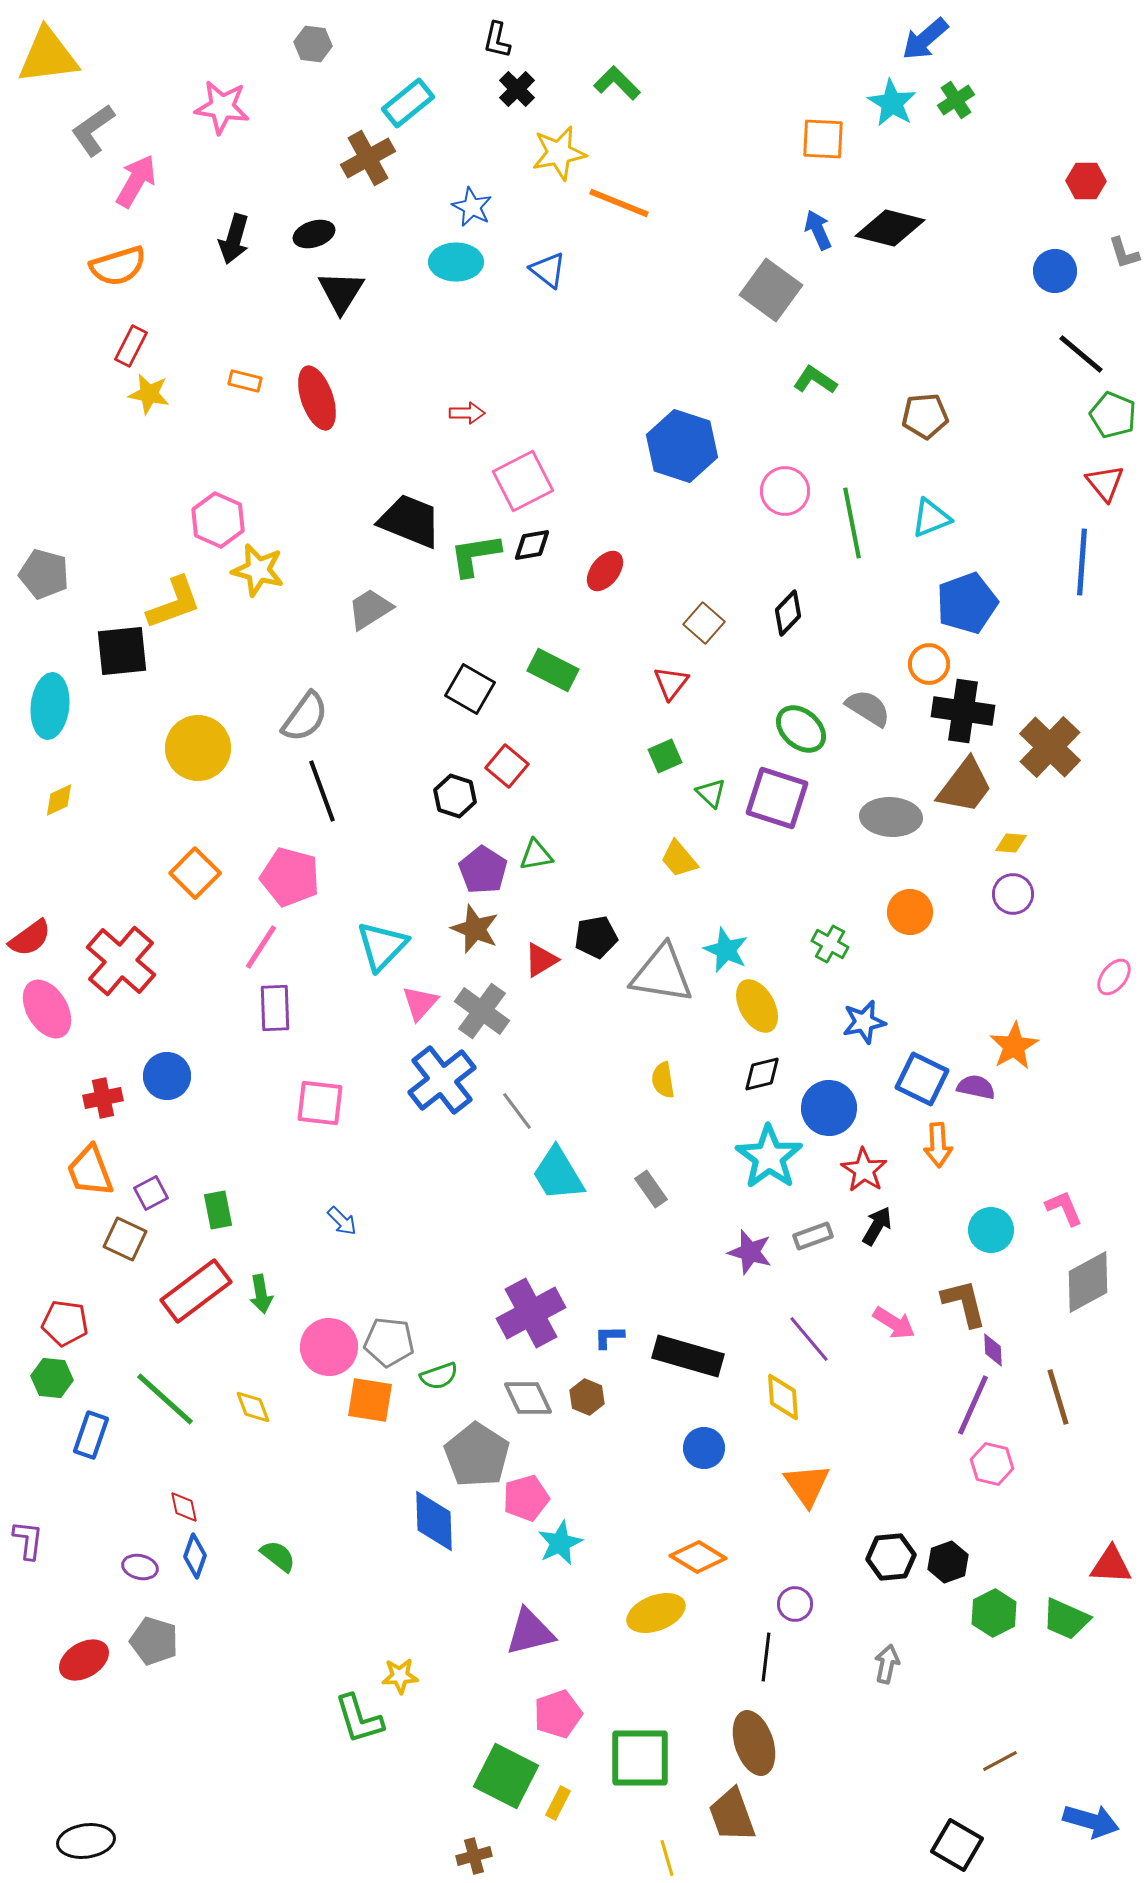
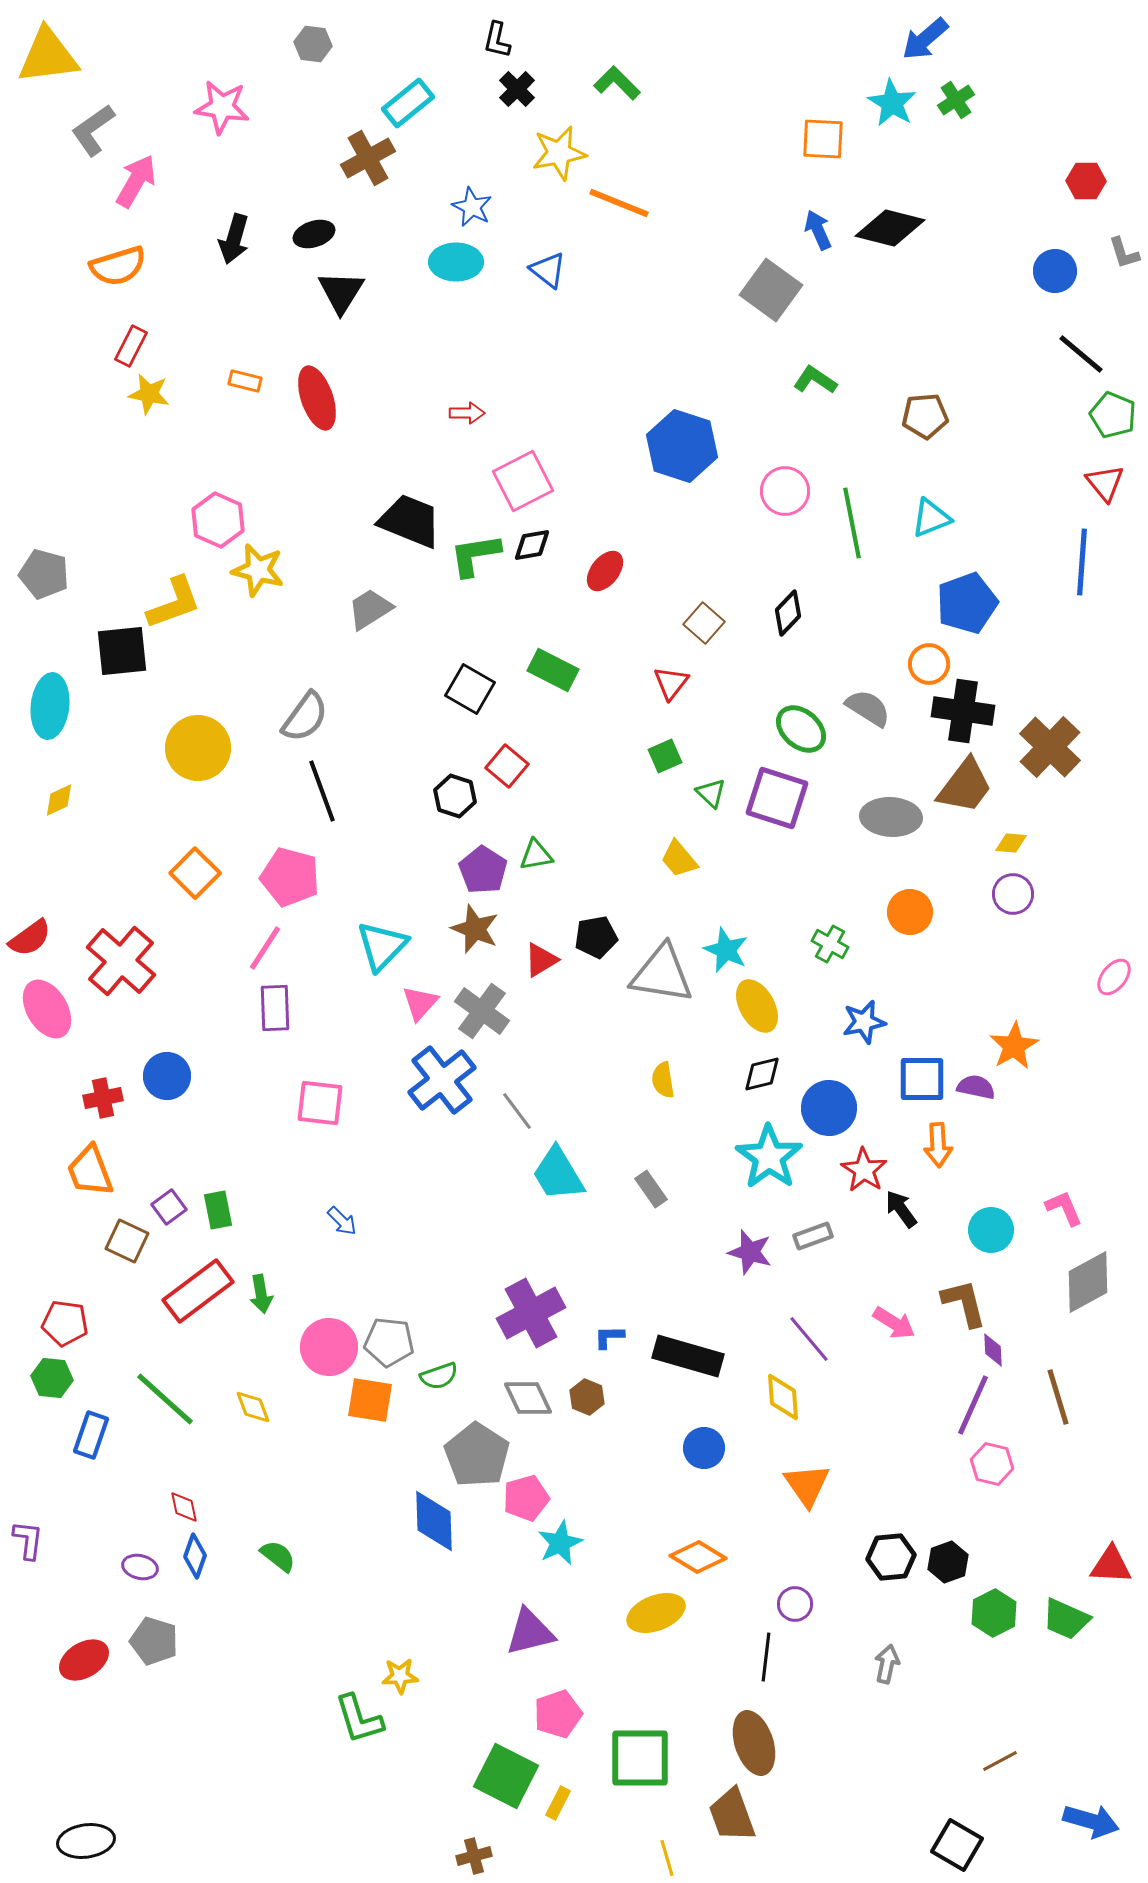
pink line at (261, 947): moved 4 px right, 1 px down
blue square at (922, 1079): rotated 26 degrees counterclockwise
purple square at (151, 1193): moved 18 px right, 14 px down; rotated 8 degrees counterclockwise
black arrow at (877, 1226): moved 24 px right, 17 px up; rotated 66 degrees counterclockwise
brown square at (125, 1239): moved 2 px right, 2 px down
red rectangle at (196, 1291): moved 2 px right
